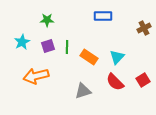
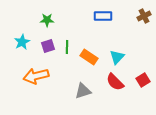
brown cross: moved 12 px up
